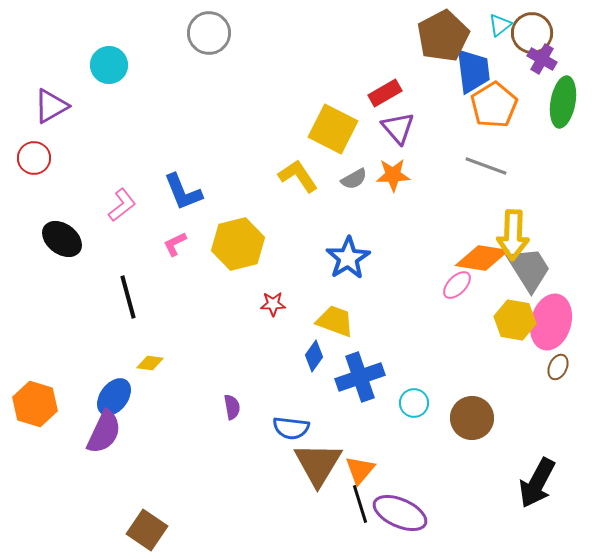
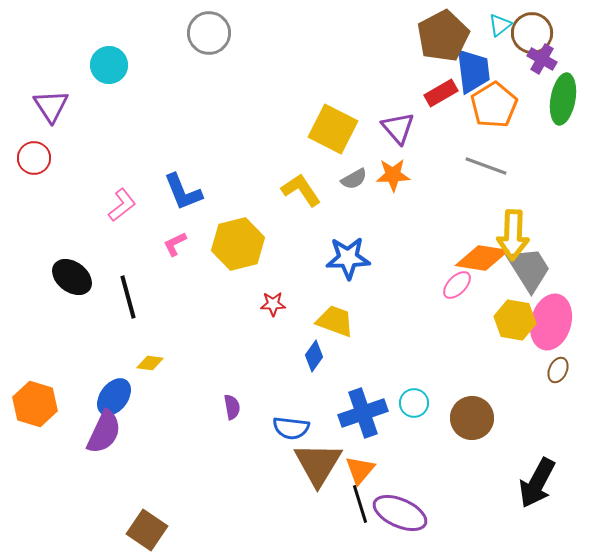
red rectangle at (385, 93): moved 56 px right
green ellipse at (563, 102): moved 3 px up
purple triangle at (51, 106): rotated 33 degrees counterclockwise
yellow L-shape at (298, 176): moved 3 px right, 14 px down
black ellipse at (62, 239): moved 10 px right, 38 px down
blue star at (348, 258): rotated 30 degrees clockwise
brown ellipse at (558, 367): moved 3 px down
blue cross at (360, 377): moved 3 px right, 36 px down
